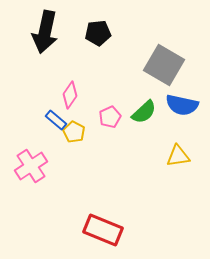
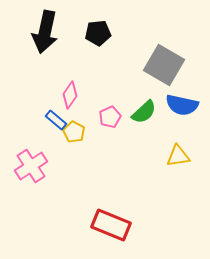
red rectangle: moved 8 px right, 5 px up
